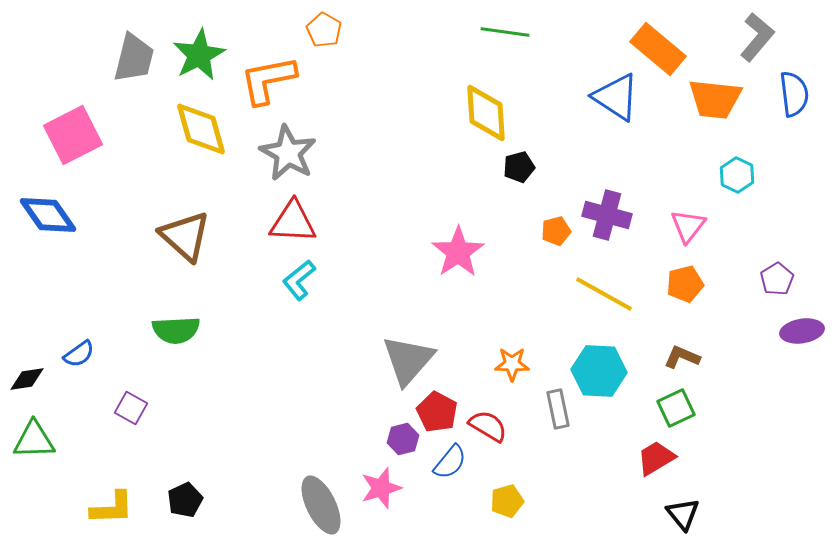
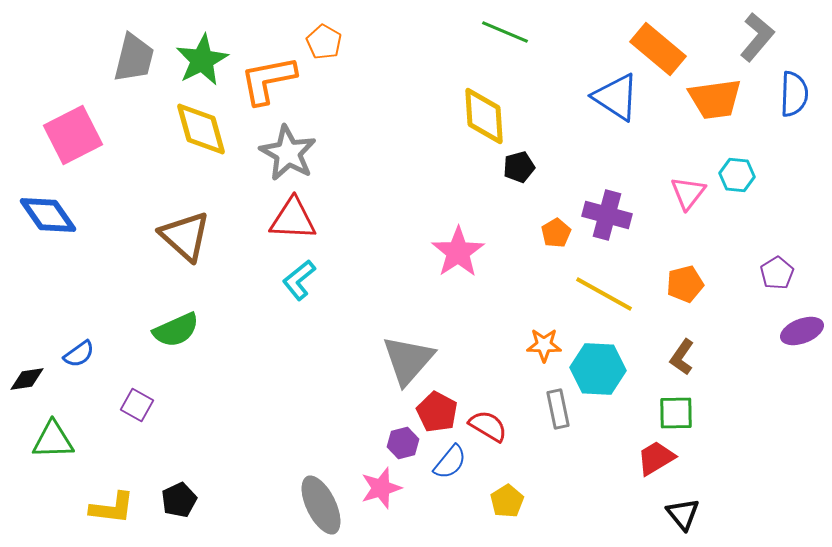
orange pentagon at (324, 30): moved 12 px down
green line at (505, 32): rotated 15 degrees clockwise
green star at (199, 55): moved 3 px right, 5 px down
blue semicircle at (794, 94): rotated 9 degrees clockwise
orange trapezoid at (715, 99): rotated 14 degrees counterclockwise
yellow diamond at (486, 113): moved 2 px left, 3 px down
cyan hexagon at (737, 175): rotated 20 degrees counterclockwise
red triangle at (293, 222): moved 3 px up
pink triangle at (688, 226): moved 33 px up
orange pentagon at (556, 231): moved 2 px down; rotated 16 degrees counterclockwise
purple pentagon at (777, 279): moved 6 px up
green semicircle at (176, 330): rotated 21 degrees counterclockwise
purple ellipse at (802, 331): rotated 12 degrees counterclockwise
brown L-shape at (682, 357): rotated 78 degrees counterclockwise
orange star at (512, 364): moved 32 px right, 19 px up
cyan hexagon at (599, 371): moved 1 px left, 2 px up
purple square at (131, 408): moved 6 px right, 3 px up
green square at (676, 408): moved 5 px down; rotated 24 degrees clockwise
purple hexagon at (403, 439): moved 4 px down
green triangle at (34, 440): moved 19 px right
black pentagon at (185, 500): moved 6 px left
yellow pentagon at (507, 501): rotated 16 degrees counterclockwise
yellow L-shape at (112, 508): rotated 9 degrees clockwise
